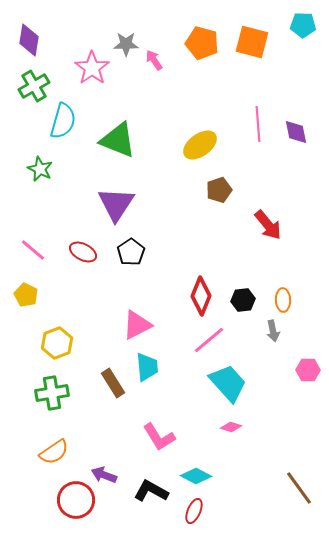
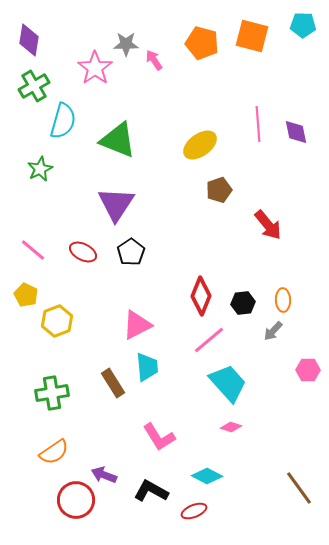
orange square at (252, 42): moved 6 px up
pink star at (92, 68): moved 3 px right
green star at (40, 169): rotated 20 degrees clockwise
black hexagon at (243, 300): moved 3 px down
gray arrow at (273, 331): rotated 55 degrees clockwise
yellow hexagon at (57, 343): moved 22 px up
cyan diamond at (196, 476): moved 11 px right
red ellipse at (194, 511): rotated 45 degrees clockwise
